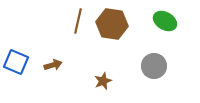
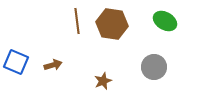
brown line: moved 1 px left; rotated 20 degrees counterclockwise
gray circle: moved 1 px down
